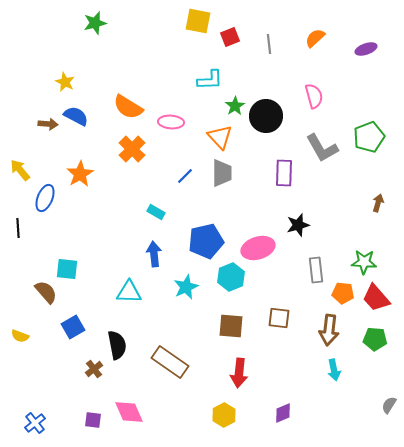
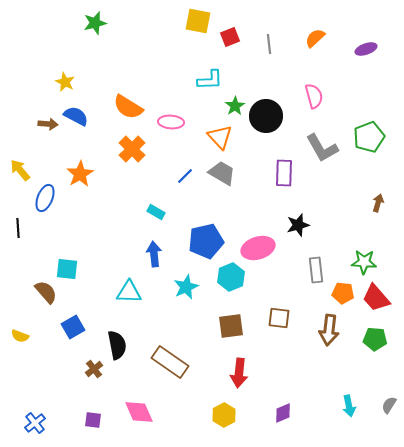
gray trapezoid at (222, 173): rotated 60 degrees counterclockwise
brown square at (231, 326): rotated 12 degrees counterclockwise
cyan arrow at (334, 370): moved 15 px right, 36 px down
pink diamond at (129, 412): moved 10 px right
